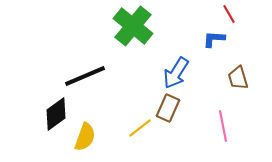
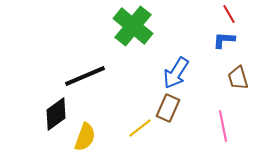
blue L-shape: moved 10 px right, 1 px down
